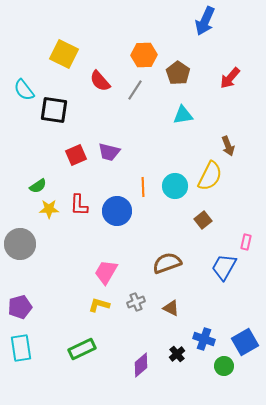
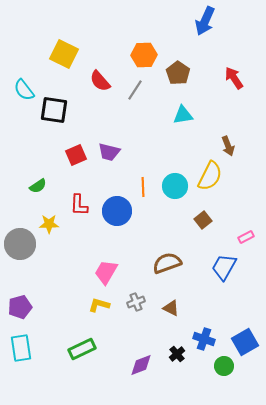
red arrow: moved 4 px right; rotated 105 degrees clockwise
yellow star: moved 15 px down
pink rectangle: moved 5 px up; rotated 49 degrees clockwise
purple diamond: rotated 20 degrees clockwise
